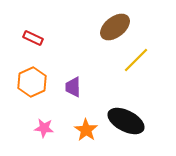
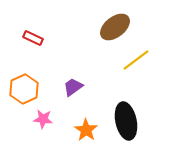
yellow line: rotated 8 degrees clockwise
orange hexagon: moved 8 px left, 7 px down
purple trapezoid: rotated 55 degrees clockwise
black ellipse: rotated 51 degrees clockwise
pink star: moved 1 px left, 9 px up
